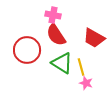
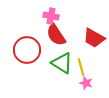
pink cross: moved 2 px left, 1 px down
